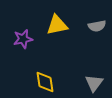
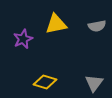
yellow triangle: moved 1 px left, 1 px up
purple star: rotated 12 degrees counterclockwise
yellow diamond: rotated 65 degrees counterclockwise
